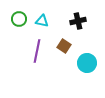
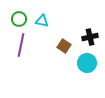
black cross: moved 12 px right, 16 px down
purple line: moved 16 px left, 6 px up
